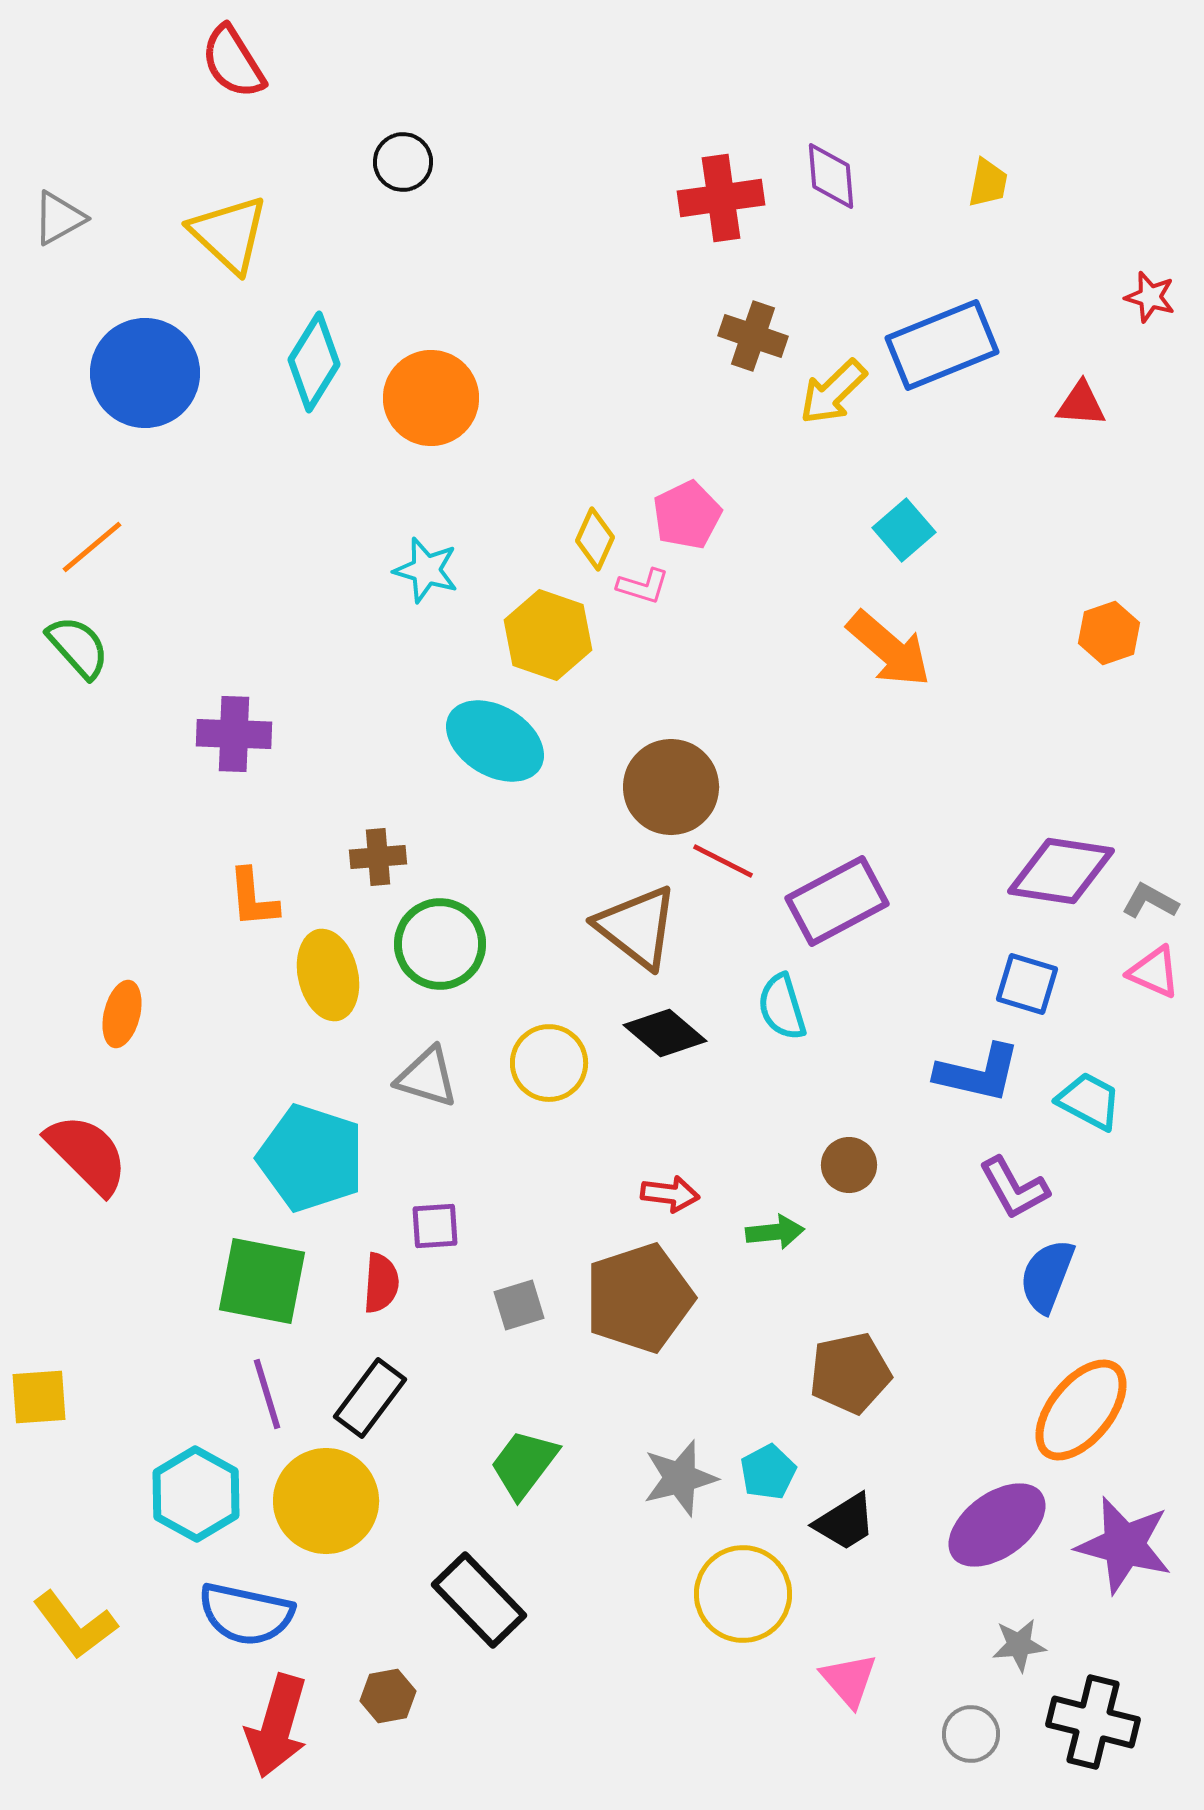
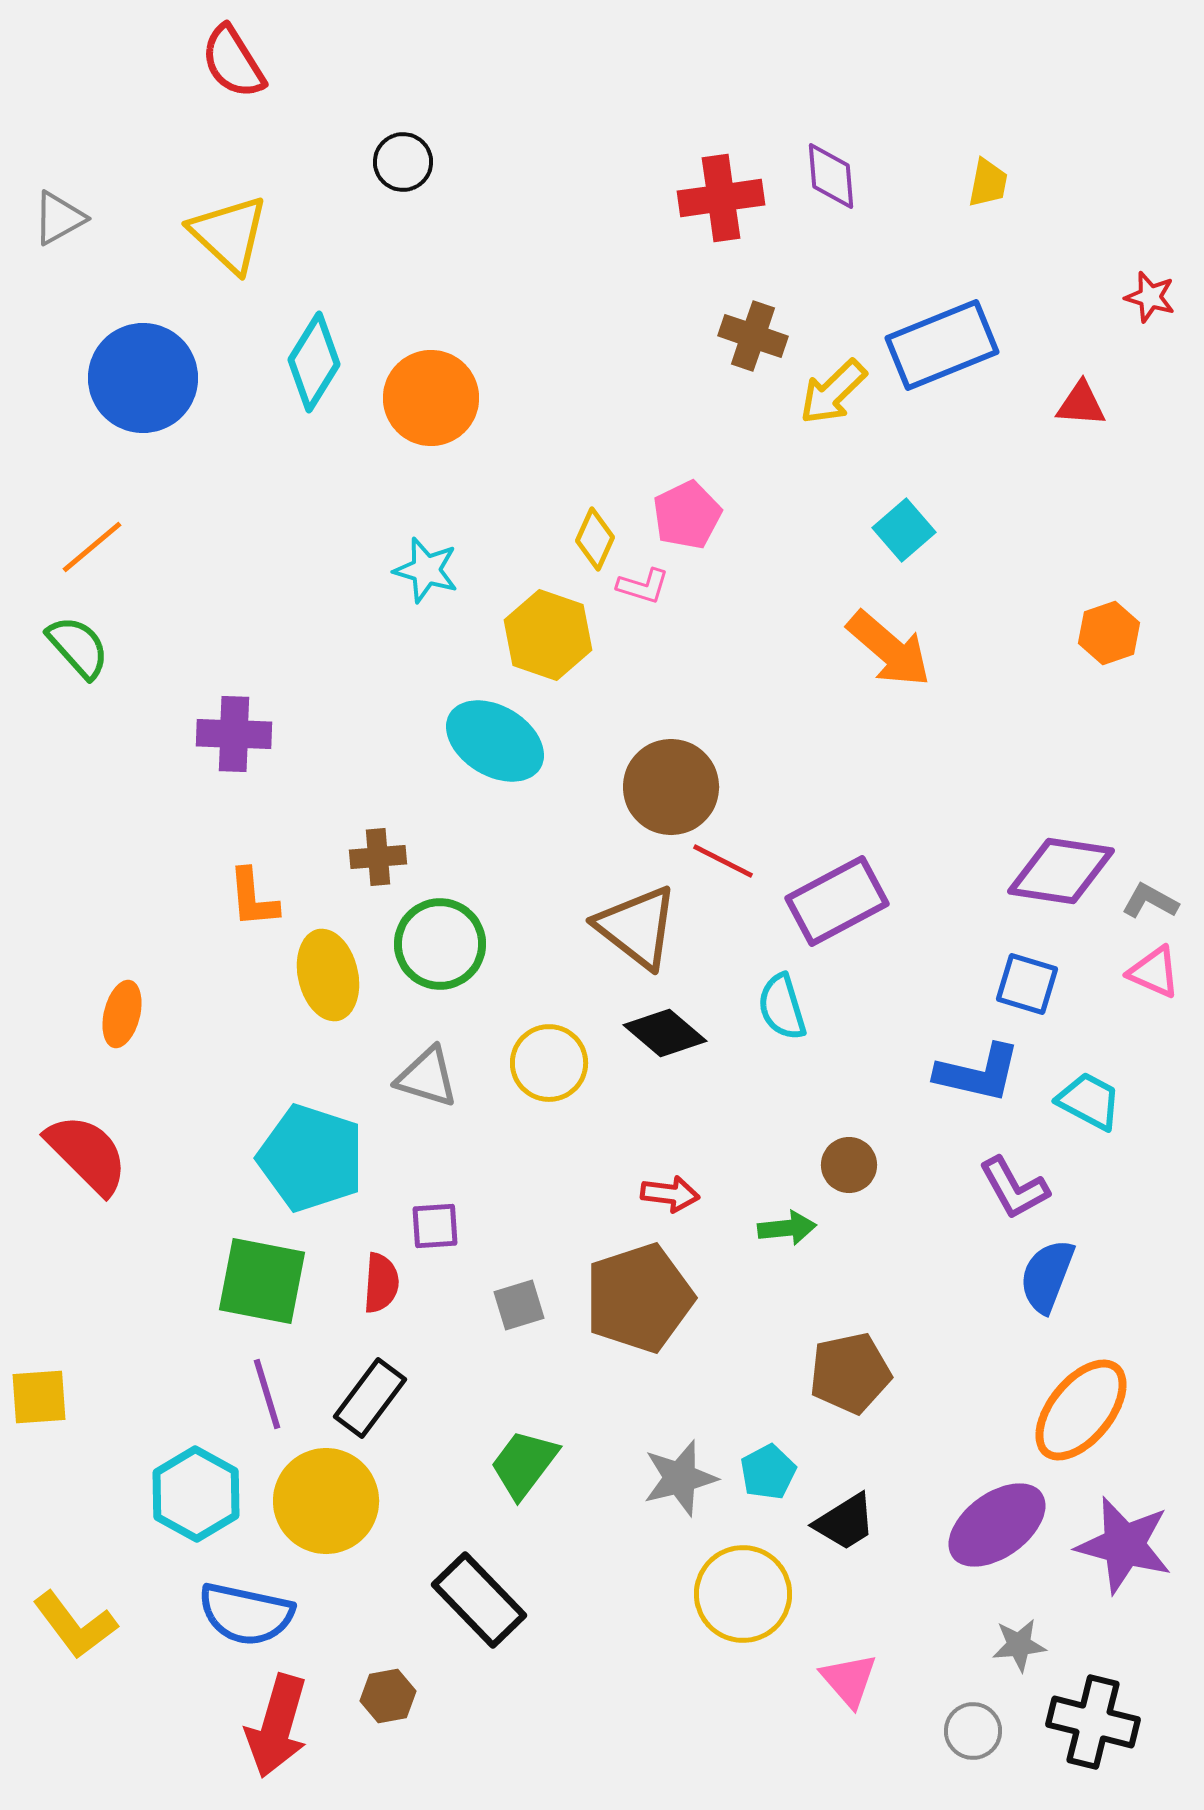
blue circle at (145, 373): moved 2 px left, 5 px down
green arrow at (775, 1232): moved 12 px right, 4 px up
gray circle at (971, 1734): moved 2 px right, 3 px up
